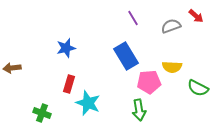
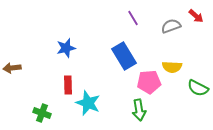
blue rectangle: moved 2 px left
red rectangle: moved 1 px left, 1 px down; rotated 18 degrees counterclockwise
